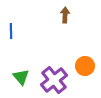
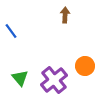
blue line: rotated 35 degrees counterclockwise
green triangle: moved 1 px left, 1 px down
